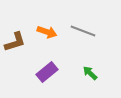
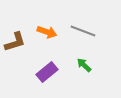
green arrow: moved 6 px left, 8 px up
